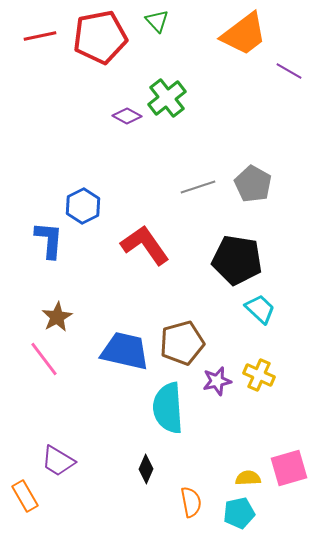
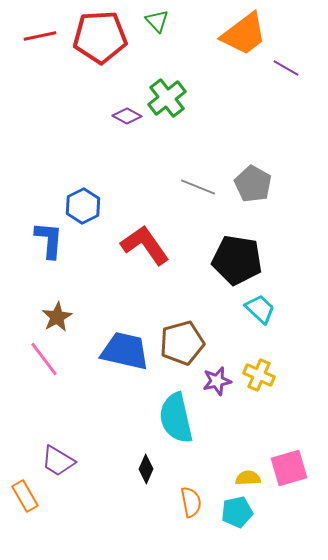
red pentagon: rotated 8 degrees clockwise
purple line: moved 3 px left, 3 px up
gray line: rotated 40 degrees clockwise
cyan semicircle: moved 8 px right, 10 px down; rotated 9 degrees counterclockwise
cyan pentagon: moved 2 px left, 1 px up
